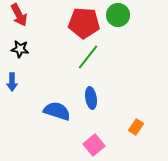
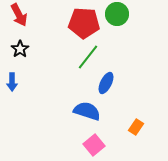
green circle: moved 1 px left, 1 px up
black star: rotated 30 degrees clockwise
blue ellipse: moved 15 px right, 15 px up; rotated 35 degrees clockwise
blue semicircle: moved 30 px right
